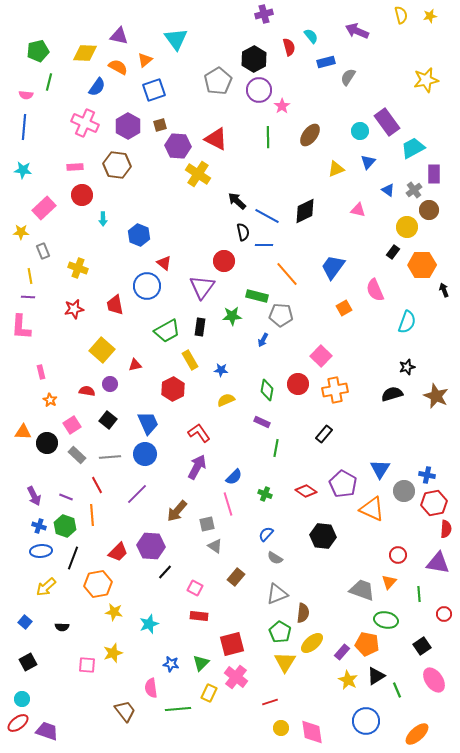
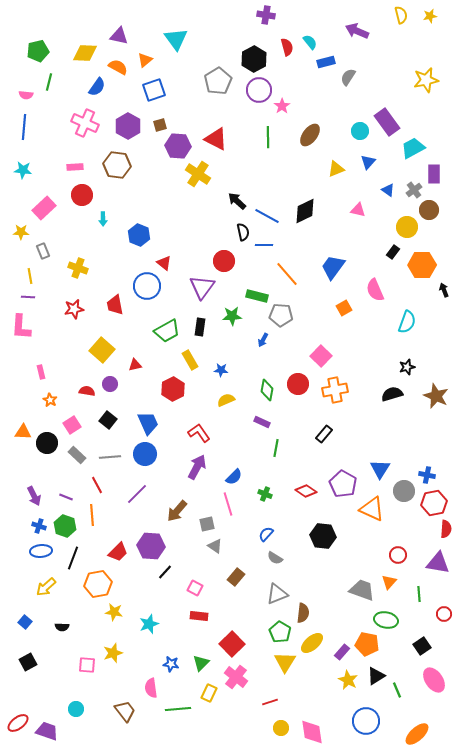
purple cross at (264, 14): moved 2 px right, 1 px down; rotated 24 degrees clockwise
cyan semicircle at (311, 36): moved 1 px left, 6 px down
red semicircle at (289, 47): moved 2 px left
red square at (232, 644): rotated 30 degrees counterclockwise
cyan circle at (22, 699): moved 54 px right, 10 px down
